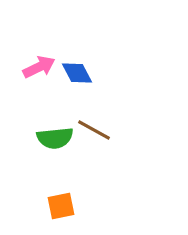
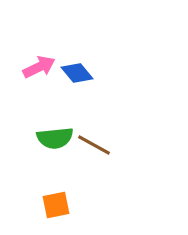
blue diamond: rotated 12 degrees counterclockwise
brown line: moved 15 px down
orange square: moved 5 px left, 1 px up
